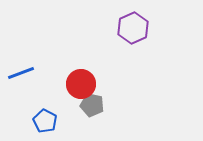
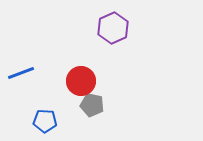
purple hexagon: moved 20 px left
red circle: moved 3 px up
blue pentagon: rotated 25 degrees counterclockwise
